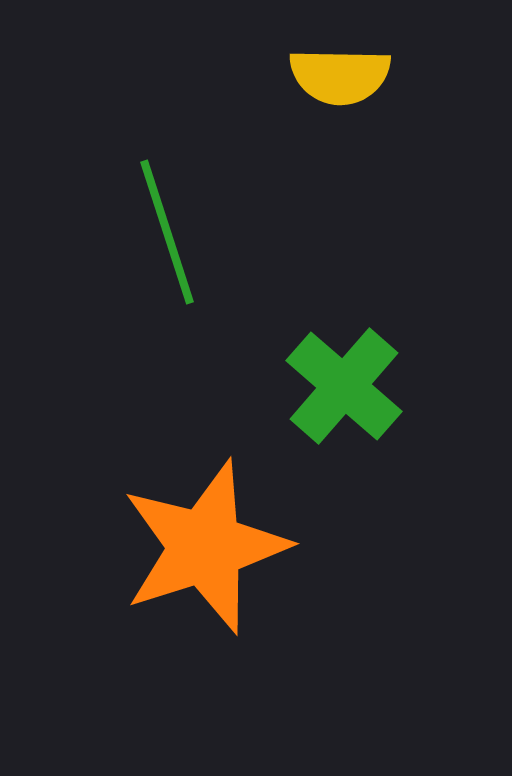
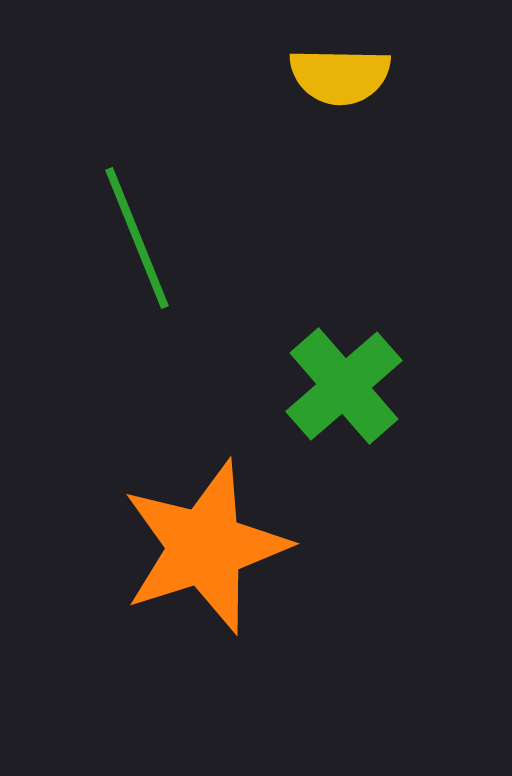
green line: moved 30 px left, 6 px down; rotated 4 degrees counterclockwise
green cross: rotated 8 degrees clockwise
